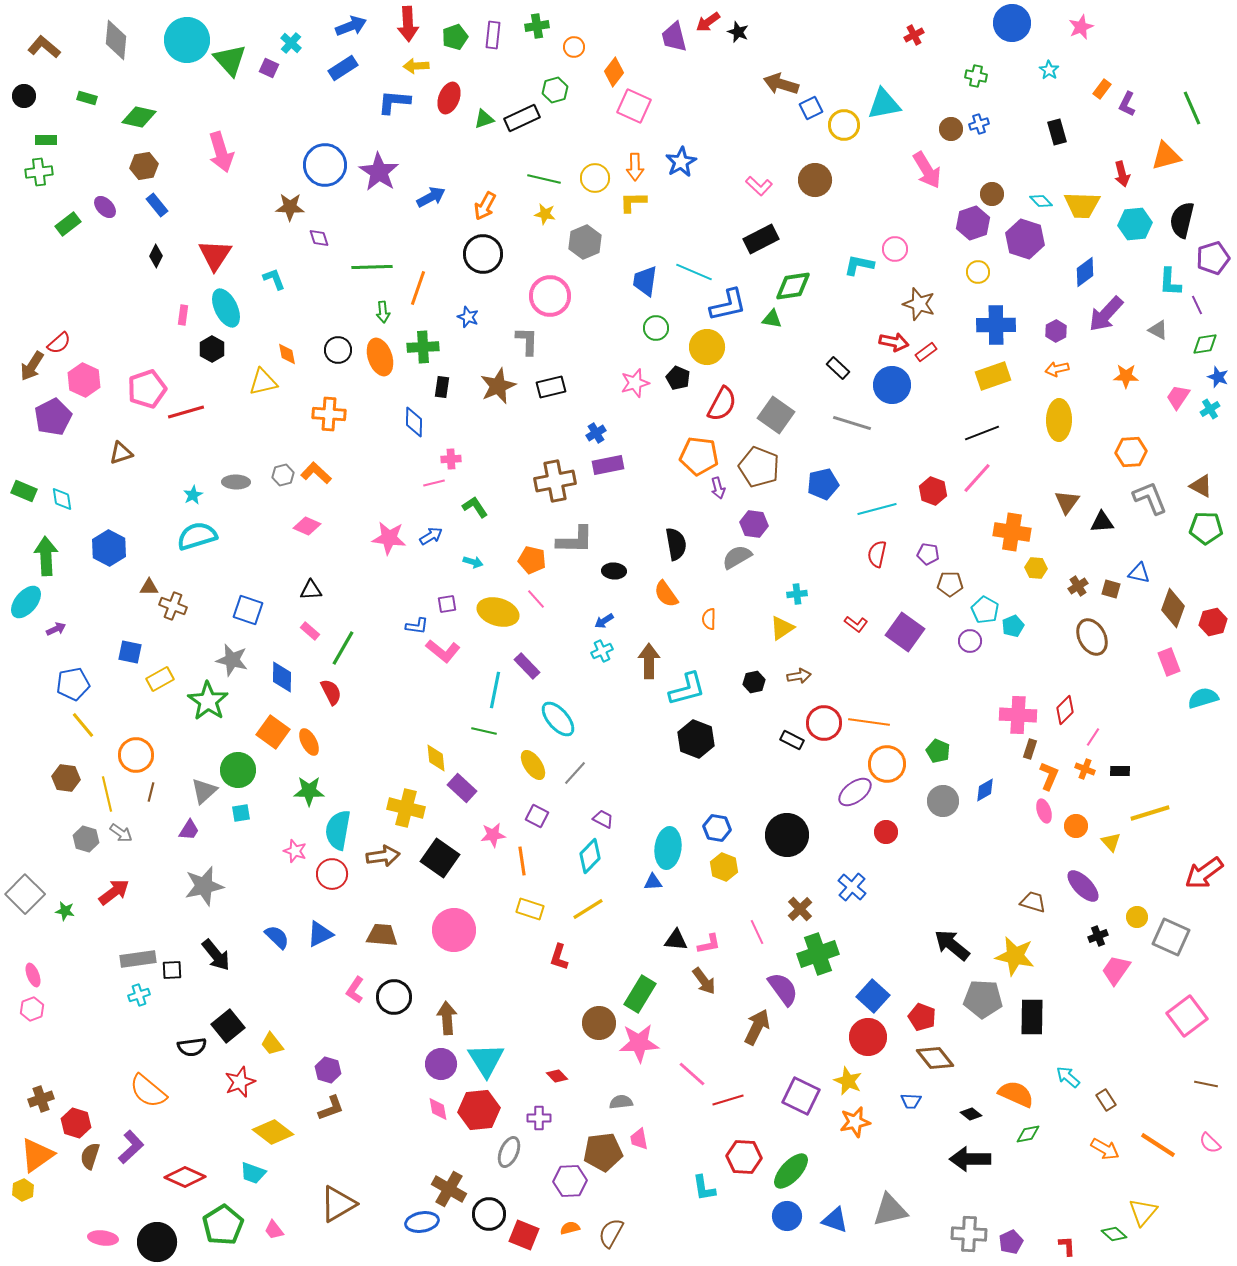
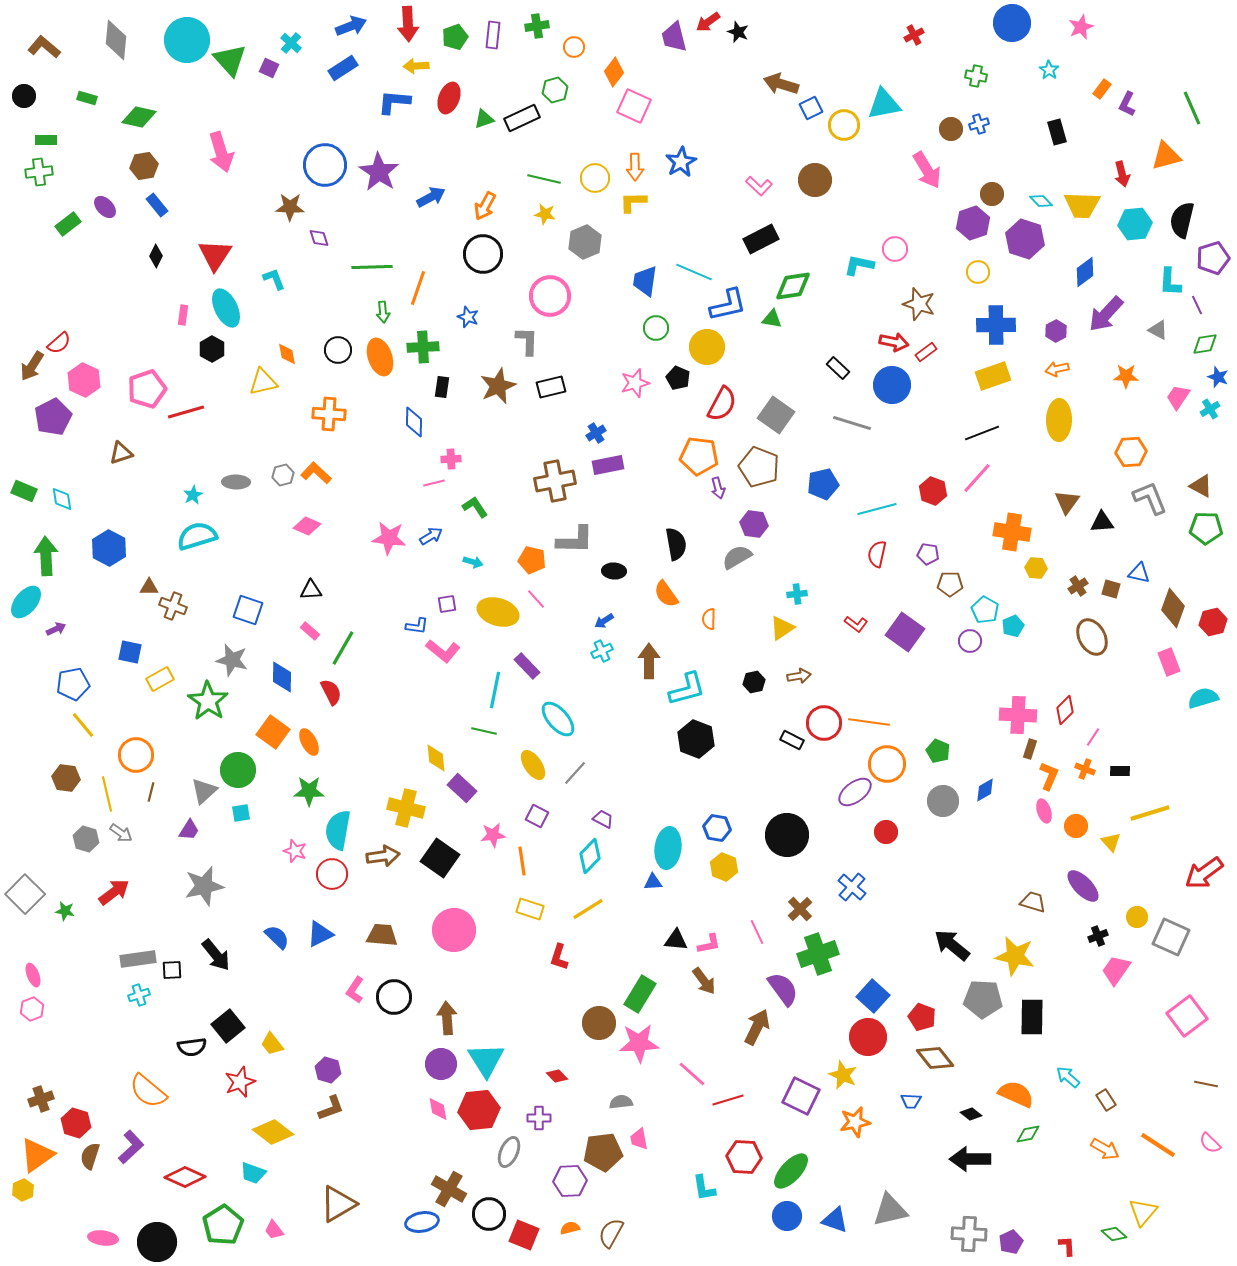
yellow star at (848, 1081): moved 5 px left, 6 px up
